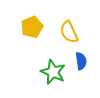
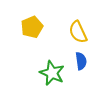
yellow semicircle: moved 9 px right
green star: moved 1 px left, 1 px down
